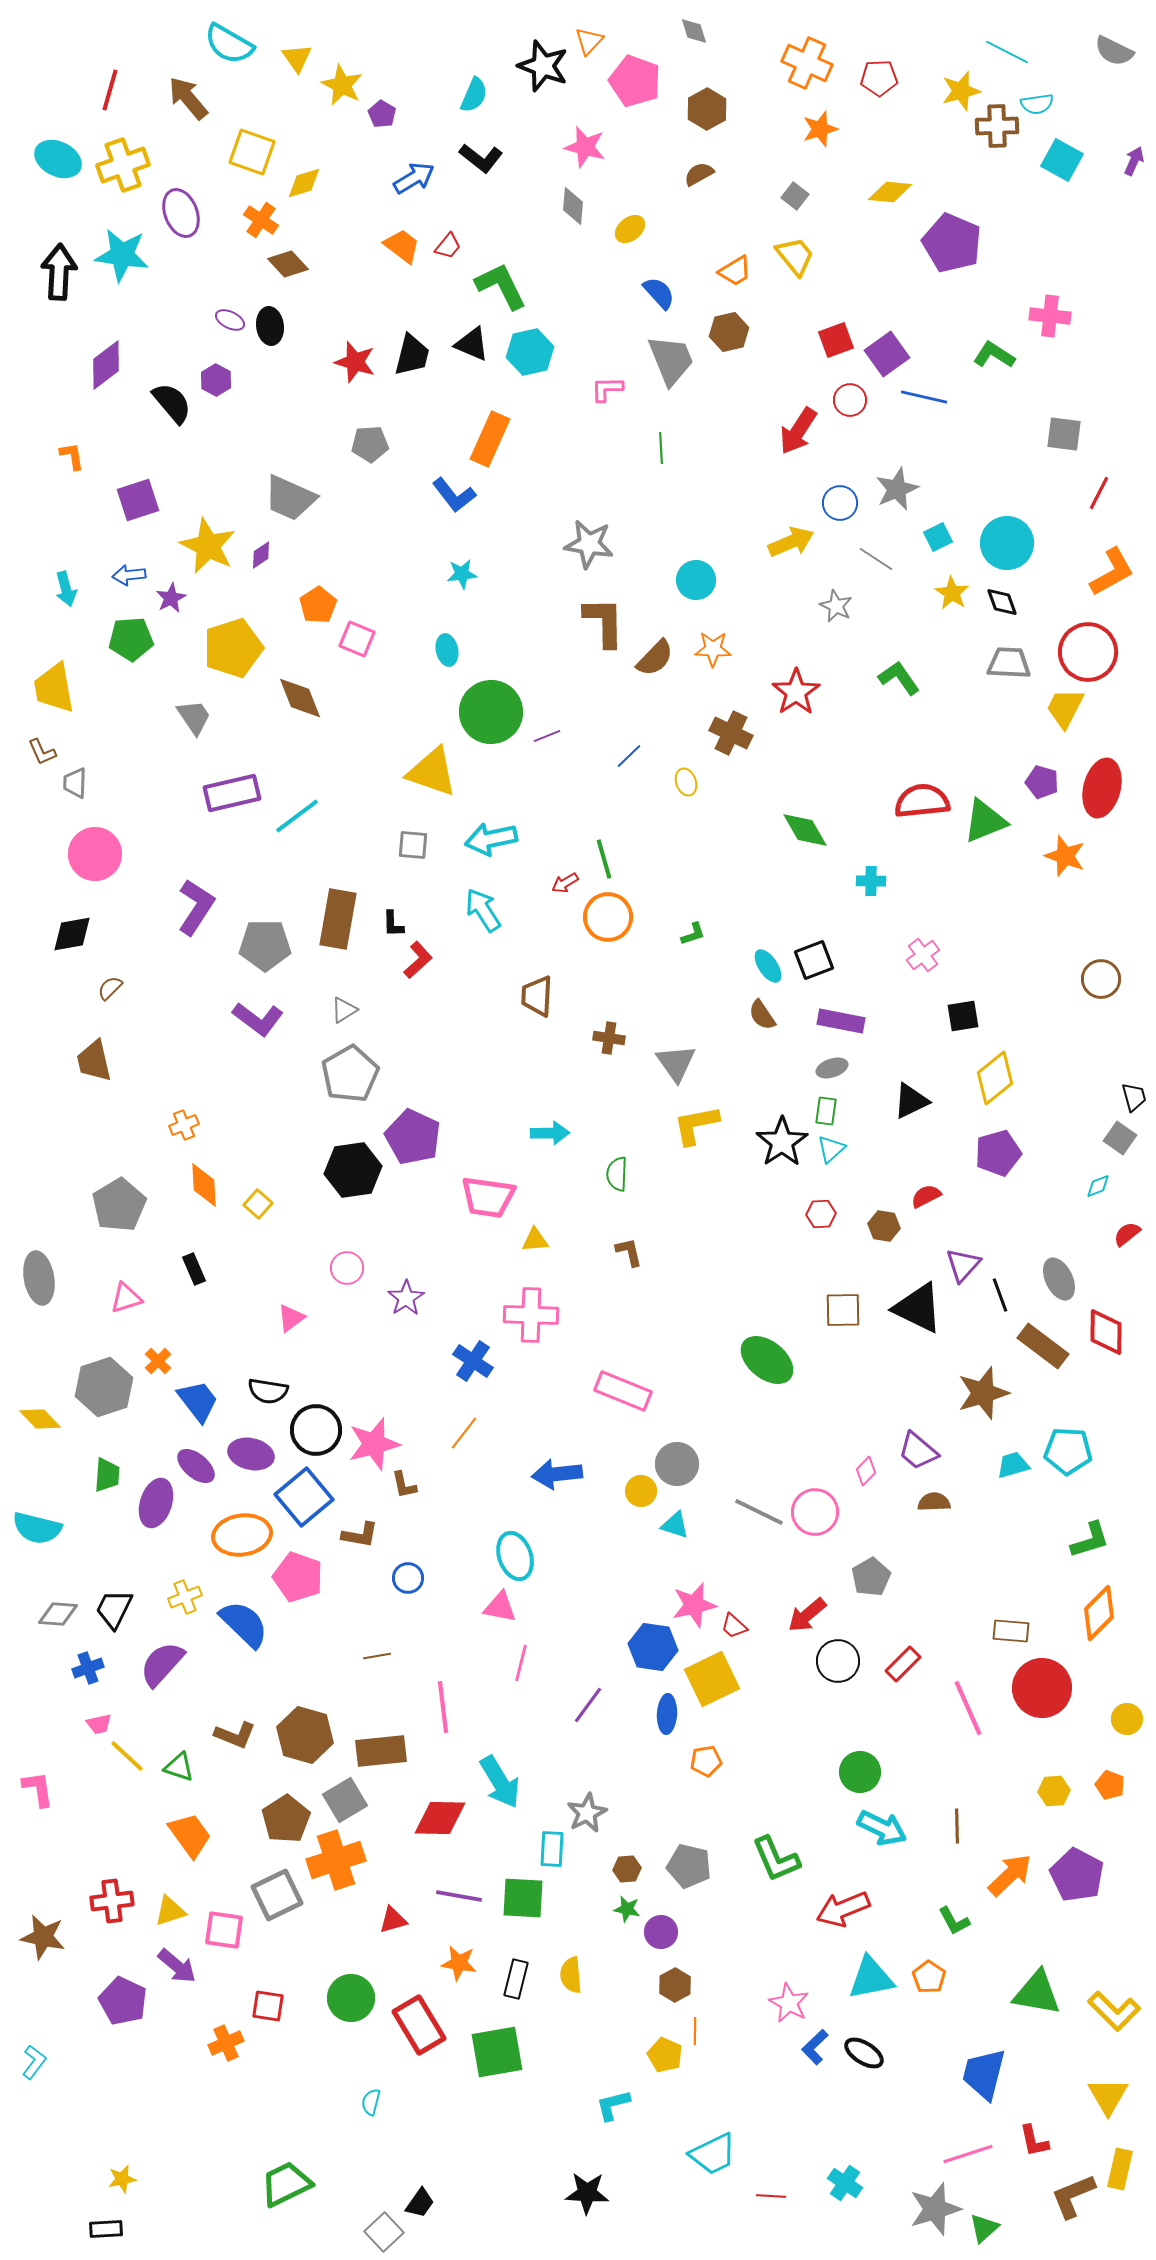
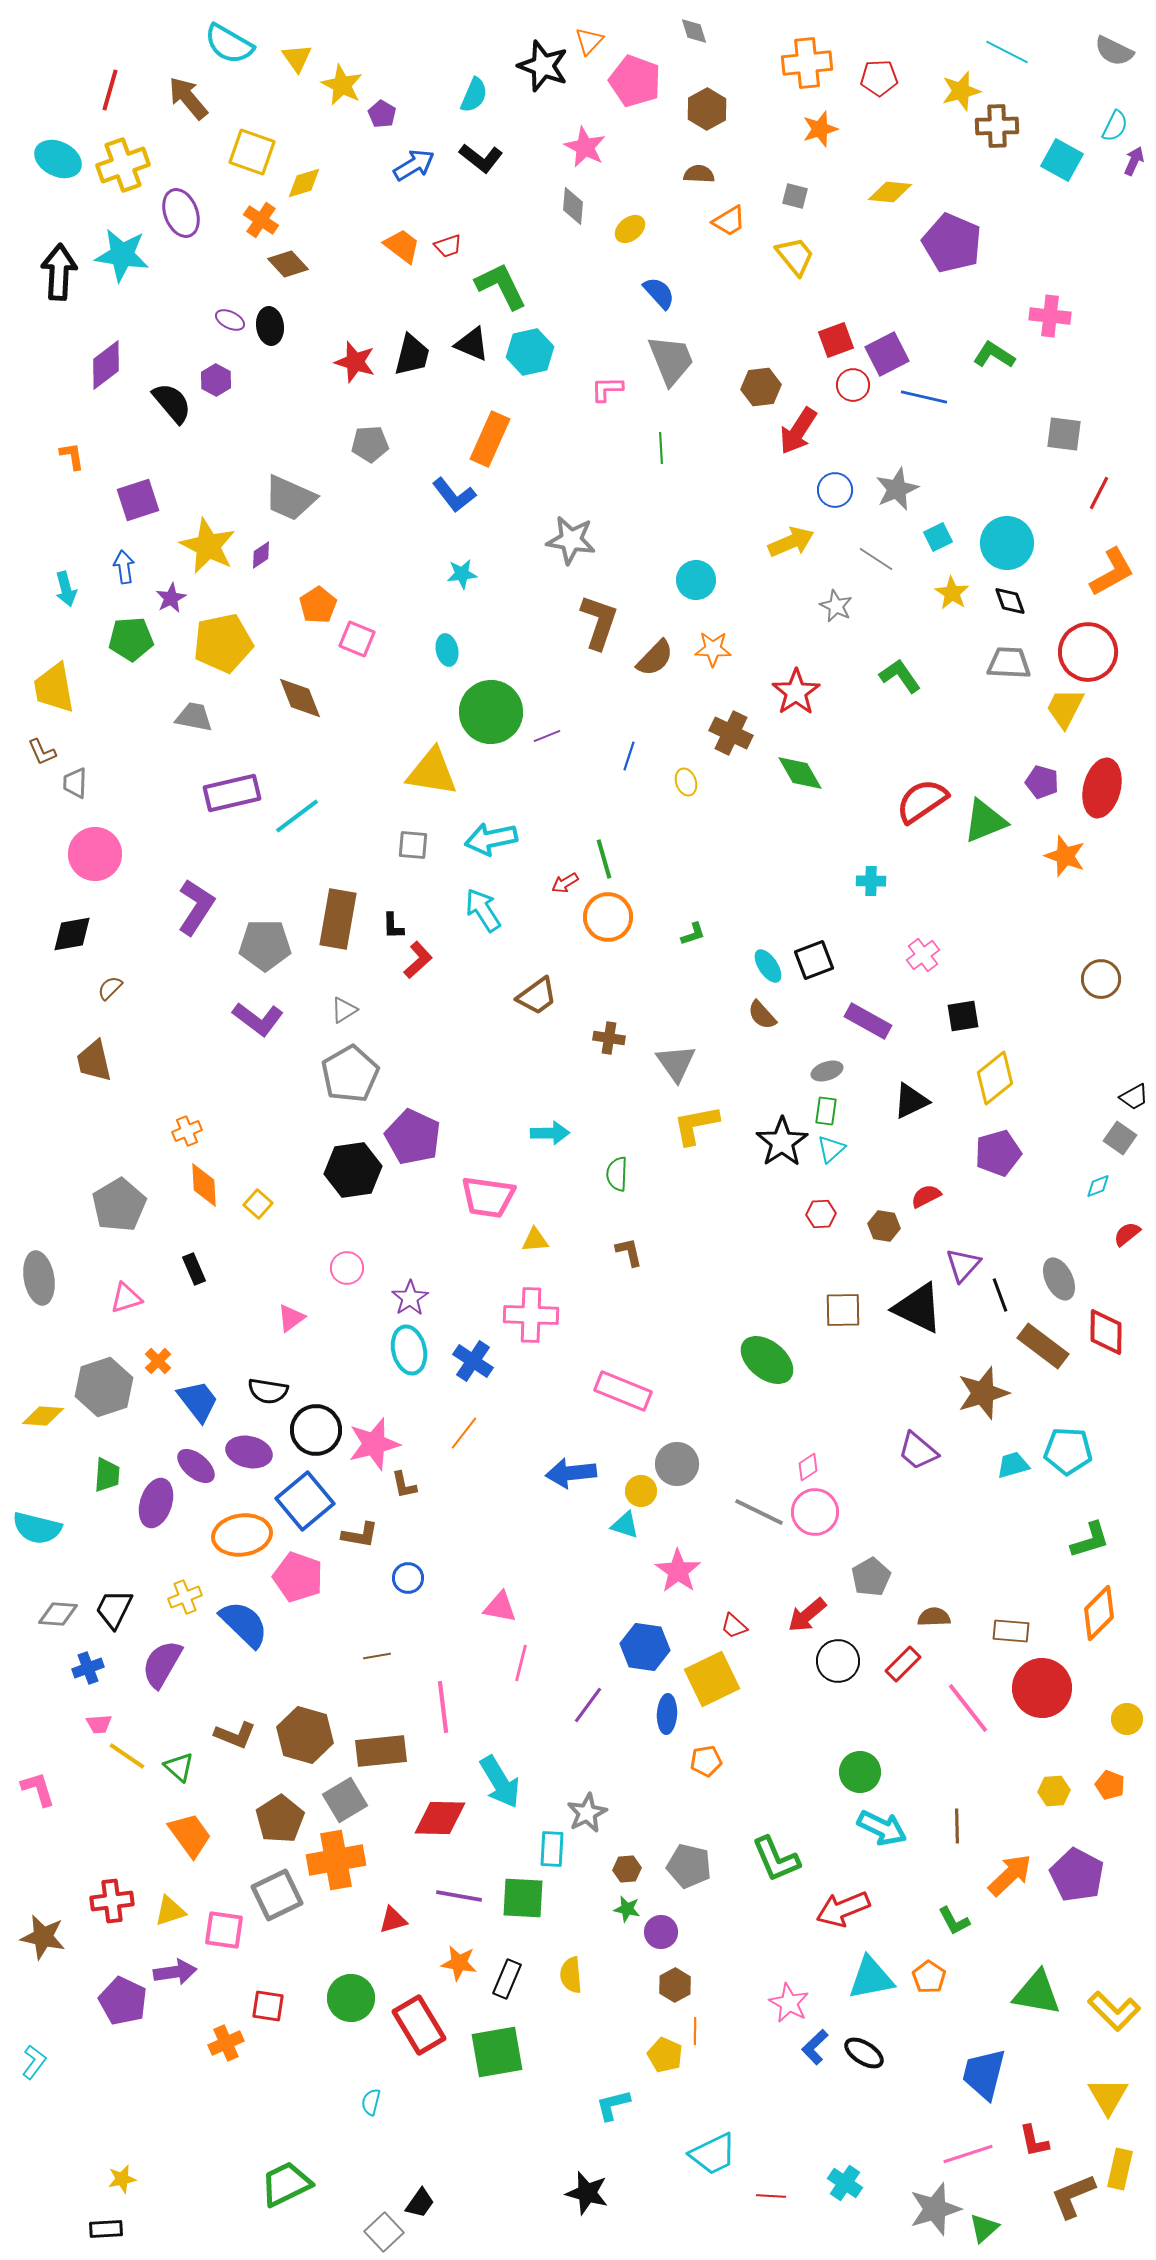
orange cross at (807, 63): rotated 30 degrees counterclockwise
cyan semicircle at (1037, 104): moved 78 px right, 22 px down; rotated 56 degrees counterclockwise
pink star at (585, 147): rotated 12 degrees clockwise
brown semicircle at (699, 174): rotated 32 degrees clockwise
blue arrow at (414, 178): moved 13 px up
gray square at (795, 196): rotated 24 degrees counterclockwise
red trapezoid at (448, 246): rotated 32 degrees clockwise
orange trapezoid at (735, 271): moved 6 px left, 50 px up
brown hexagon at (729, 332): moved 32 px right, 55 px down; rotated 6 degrees clockwise
purple square at (887, 354): rotated 9 degrees clockwise
red circle at (850, 400): moved 3 px right, 15 px up
blue circle at (840, 503): moved 5 px left, 13 px up
gray star at (589, 544): moved 18 px left, 4 px up
blue arrow at (129, 575): moved 5 px left, 8 px up; rotated 88 degrees clockwise
black diamond at (1002, 602): moved 8 px right, 1 px up
brown L-shape at (604, 622): moved 5 px left; rotated 20 degrees clockwise
yellow pentagon at (233, 648): moved 10 px left, 5 px up; rotated 6 degrees clockwise
green L-shape at (899, 678): moved 1 px right, 2 px up
gray trapezoid at (194, 717): rotated 45 degrees counterclockwise
blue line at (629, 756): rotated 28 degrees counterclockwise
yellow triangle at (432, 772): rotated 10 degrees counterclockwise
red semicircle at (922, 801): rotated 28 degrees counterclockwise
green diamond at (805, 830): moved 5 px left, 57 px up
black L-shape at (393, 924): moved 2 px down
brown trapezoid at (537, 996): rotated 129 degrees counterclockwise
brown semicircle at (762, 1015): rotated 8 degrees counterclockwise
purple rectangle at (841, 1021): moved 27 px right; rotated 18 degrees clockwise
gray ellipse at (832, 1068): moved 5 px left, 3 px down
black trapezoid at (1134, 1097): rotated 76 degrees clockwise
orange cross at (184, 1125): moved 3 px right, 6 px down
purple star at (406, 1298): moved 4 px right
yellow diamond at (40, 1419): moved 3 px right, 3 px up; rotated 42 degrees counterclockwise
purple ellipse at (251, 1454): moved 2 px left, 2 px up
pink diamond at (866, 1471): moved 58 px left, 4 px up; rotated 12 degrees clockwise
blue arrow at (557, 1474): moved 14 px right, 1 px up
blue square at (304, 1497): moved 1 px right, 4 px down
brown semicircle at (934, 1502): moved 115 px down
cyan triangle at (675, 1525): moved 50 px left
cyan ellipse at (515, 1556): moved 106 px left, 206 px up; rotated 6 degrees clockwise
pink star at (694, 1605): moved 16 px left, 34 px up; rotated 24 degrees counterclockwise
blue hexagon at (653, 1647): moved 8 px left
purple semicircle at (162, 1664): rotated 12 degrees counterclockwise
pink line at (968, 1708): rotated 14 degrees counterclockwise
pink trapezoid at (99, 1724): rotated 8 degrees clockwise
yellow line at (127, 1756): rotated 9 degrees counterclockwise
green triangle at (179, 1767): rotated 24 degrees clockwise
pink L-shape at (38, 1789): rotated 9 degrees counterclockwise
brown pentagon at (286, 1819): moved 6 px left
orange cross at (336, 1860): rotated 8 degrees clockwise
purple arrow at (177, 1966): moved 2 px left, 6 px down; rotated 48 degrees counterclockwise
black rectangle at (516, 1979): moved 9 px left; rotated 9 degrees clockwise
black star at (587, 2193): rotated 12 degrees clockwise
